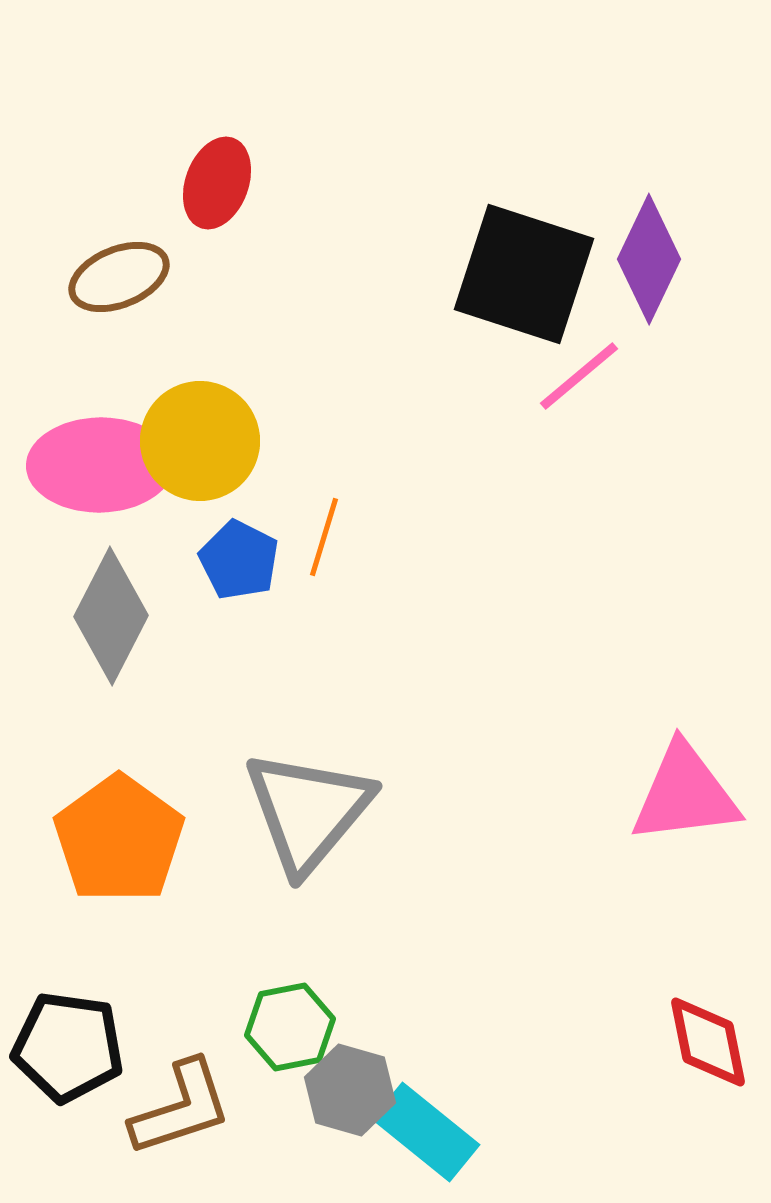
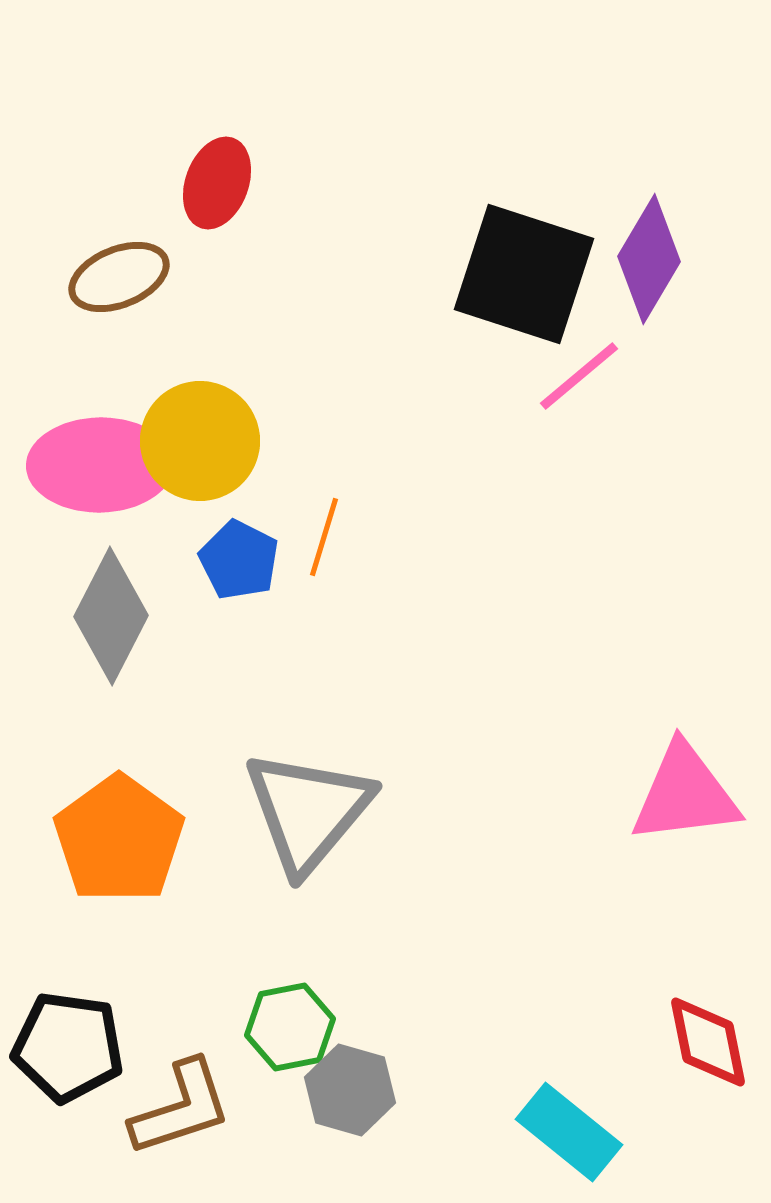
purple diamond: rotated 5 degrees clockwise
cyan rectangle: moved 143 px right
